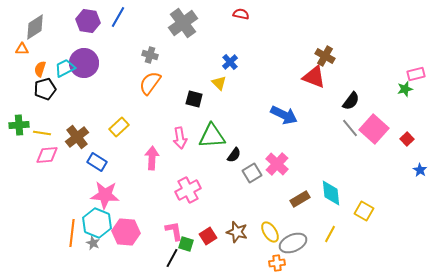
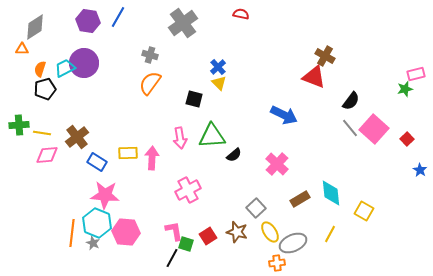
blue cross at (230, 62): moved 12 px left, 5 px down
yellow rectangle at (119, 127): moved 9 px right, 26 px down; rotated 42 degrees clockwise
black semicircle at (234, 155): rotated 14 degrees clockwise
gray square at (252, 173): moved 4 px right, 35 px down; rotated 12 degrees counterclockwise
